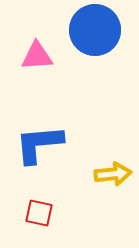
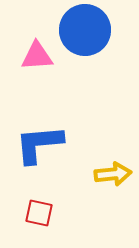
blue circle: moved 10 px left
